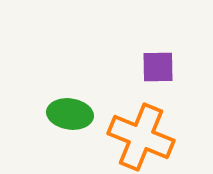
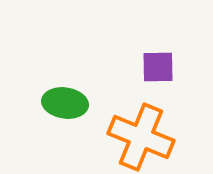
green ellipse: moved 5 px left, 11 px up
